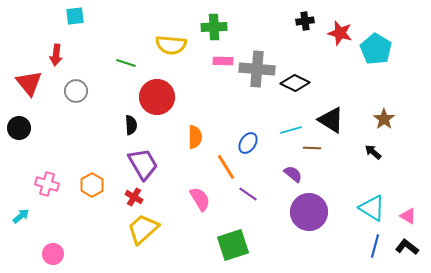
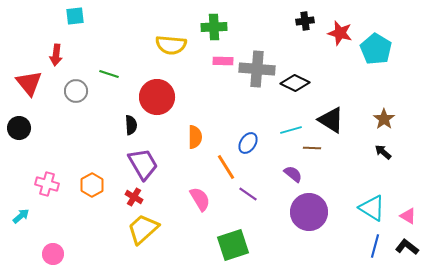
green line: moved 17 px left, 11 px down
black arrow: moved 10 px right
